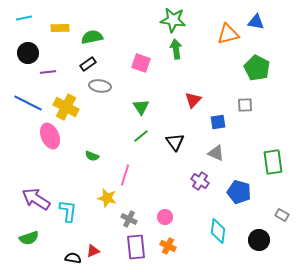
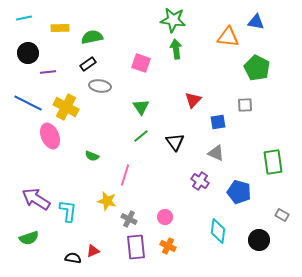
orange triangle at (228, 34): moved 3 px down; rotated 20 degrees clockwise
yellow star at (107, 198): moved 3 px down
